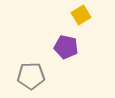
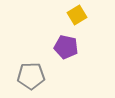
yellow square: moved 4 px left
